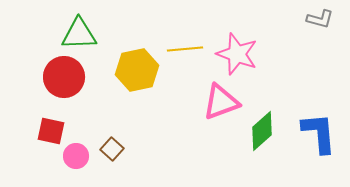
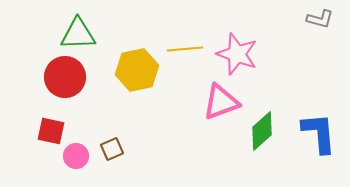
green triangle: moved 1 px left
red circle: moved 1 px right
brown square: rotated 25 degrees clockwise
